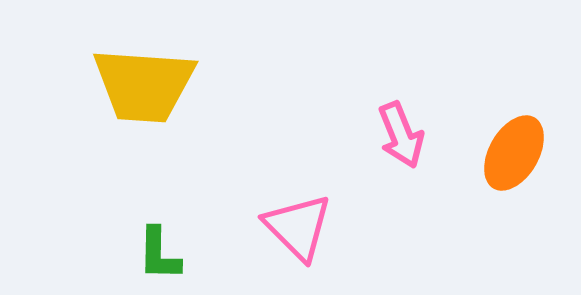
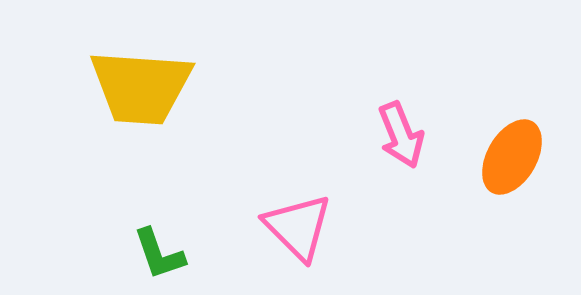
yellow trapezoid: moved 3 px left, 2 px down
orange ellipse: moved 2 px left, 4 px down
green L-shape: rotated 20 degrees counterclockwise
